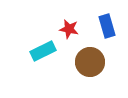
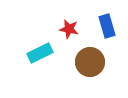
cyan rectangle: moved 3 px left, 2 px down
